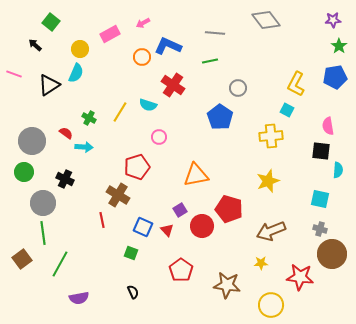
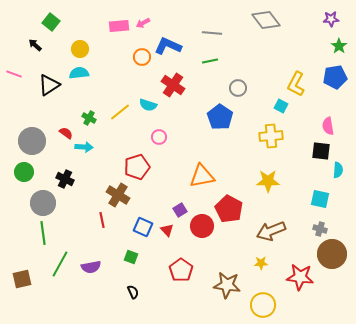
purple star at (333, 20): moved 2 px left, 1 px up
gray line at (215, 33): moved 3 px left
pink rectangle at (110, 34): moved 9 px right, 8 px up; rotated 24 degrees clockwise
cyan semicircle at (76, 73): moved 3 px right; rotated 120 degrees counterclockwise
cyan square at (287, 110): moved 6 px left, 4 px up
yellow line at (120, 112): rotated 20 degrees clockwise
orange triangle at (196, 175): moved 6 px right, 1 px down
yellow star at (268, 181): rotated 20 degrees clockwise
red pentagon at (229, 209): rotated 12 degrees clockwise
green square at (131, 253): moved 4 px down
brown square at (22, 259): moved 20 px down; rotated 24 degrees clockwise
purple semicircle at (79, 298): moved 12 px right, 31 px up
yellow circle at (271, 305): moved 8 px left
